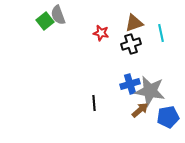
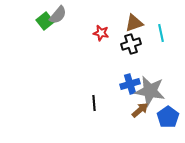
gray semicircle: rotated 120 degrees counterclockwise
blue pentagon: rotated 25 degrees counterclockwise
